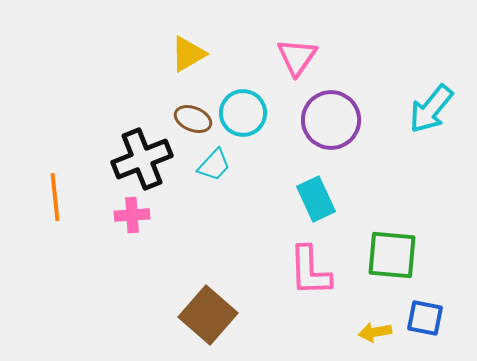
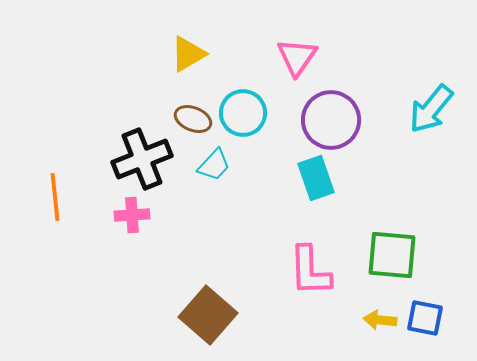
cyan rectangle: moved 21 px up; rotated 6 degrees clockwise
yellow arrow: moved 5 px right, 12 px up; rotated 16 degrees clockwise
